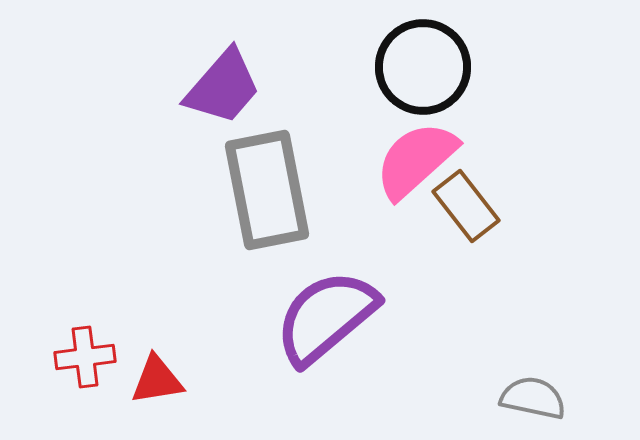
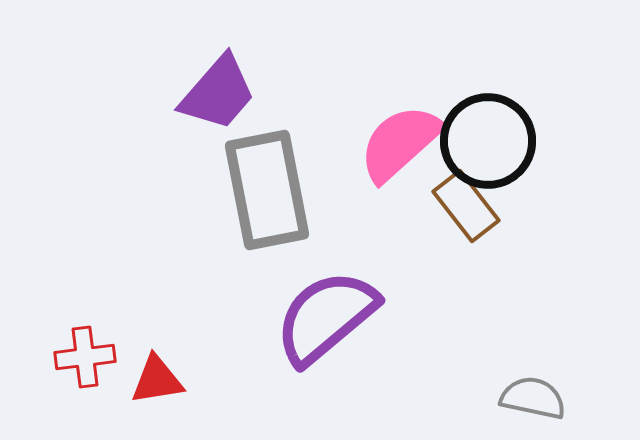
black circle: moved 65 px right, 74 px down
purple trapezoid: moved 5 px left, 6 px down
pink semicircle: moved 16 px left, 17 px up
